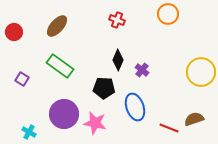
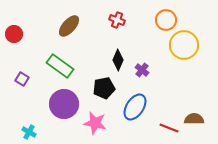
orange circle: moved 2 px left, 6 px down
brown ellipse: moved 12 px right
red circle: moved 2 px down
yellow circle: moved 17 px left, 27 px up
black pentagon: rotated 15 degrees counterclockwise
blue ellipse: rotated 52 degrees clockwise
purple circle: moved 10 px up
brown semicircle: rotated 18 degrees clockwise
